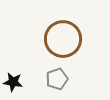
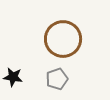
black star: moved 5 px up
